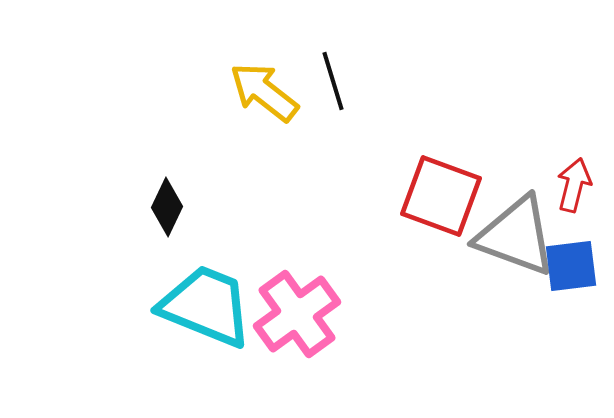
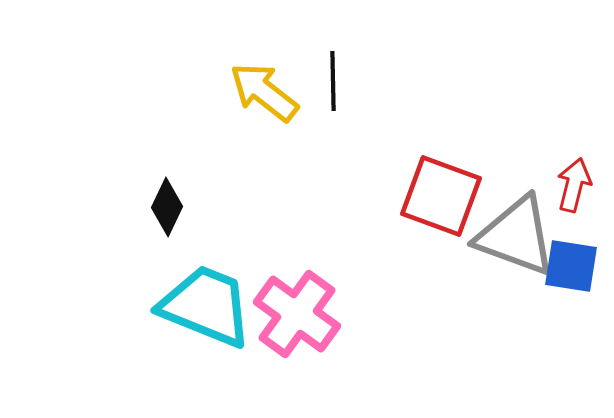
black line: rotated 16 degrees clockwise
blue square: rotated 16 degrees clockwise
pink cross: rotated 18 degrees counterclockwise
